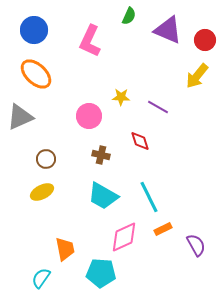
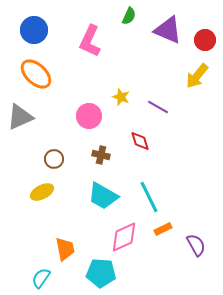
yellow star: rotated 18 degrees clockwise
brown circle: moved 8 px right
